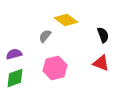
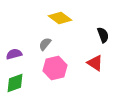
yellow diamond: moved 6 px left, 2 px up
gray semicircle: moved 8 px down
red triangle: moved 6 px left; rotated 12 degrees clockwise
green diamond: moved 5 px down
